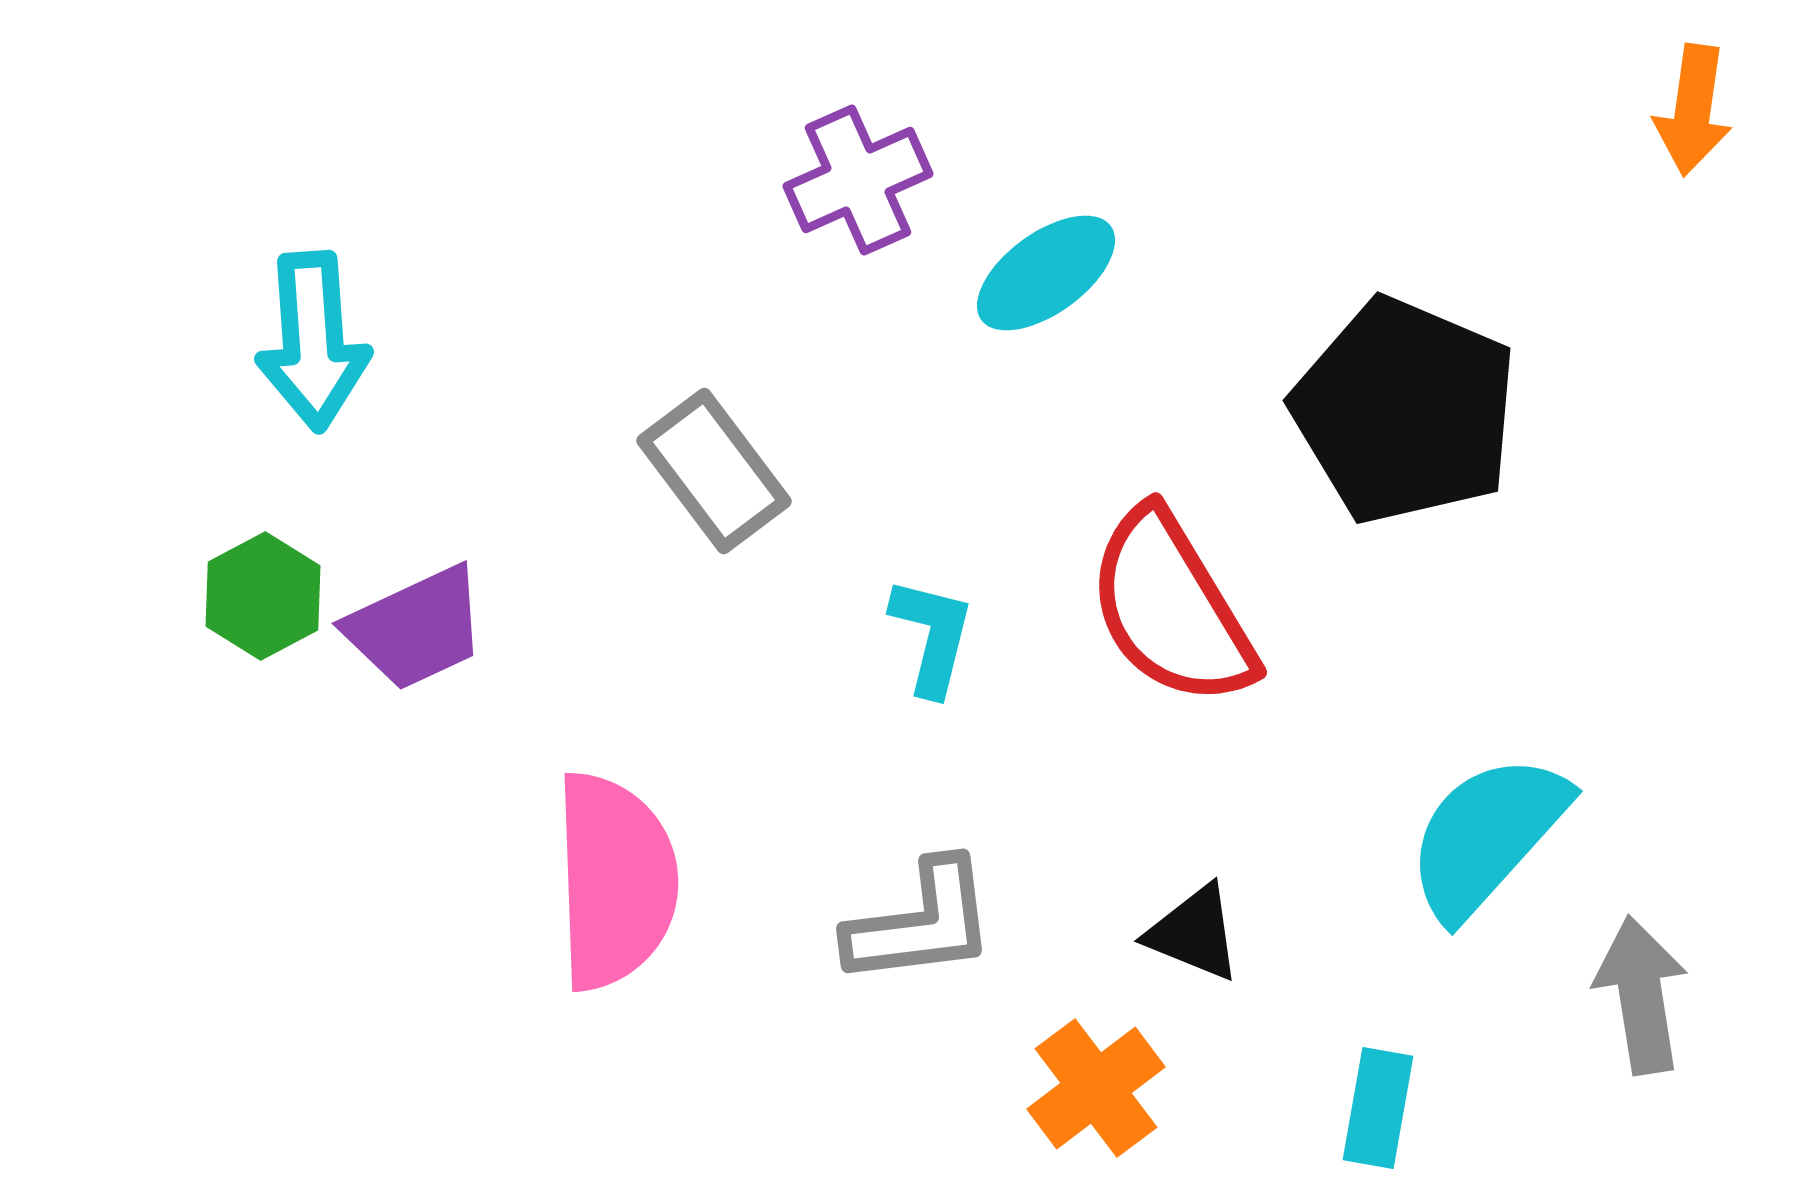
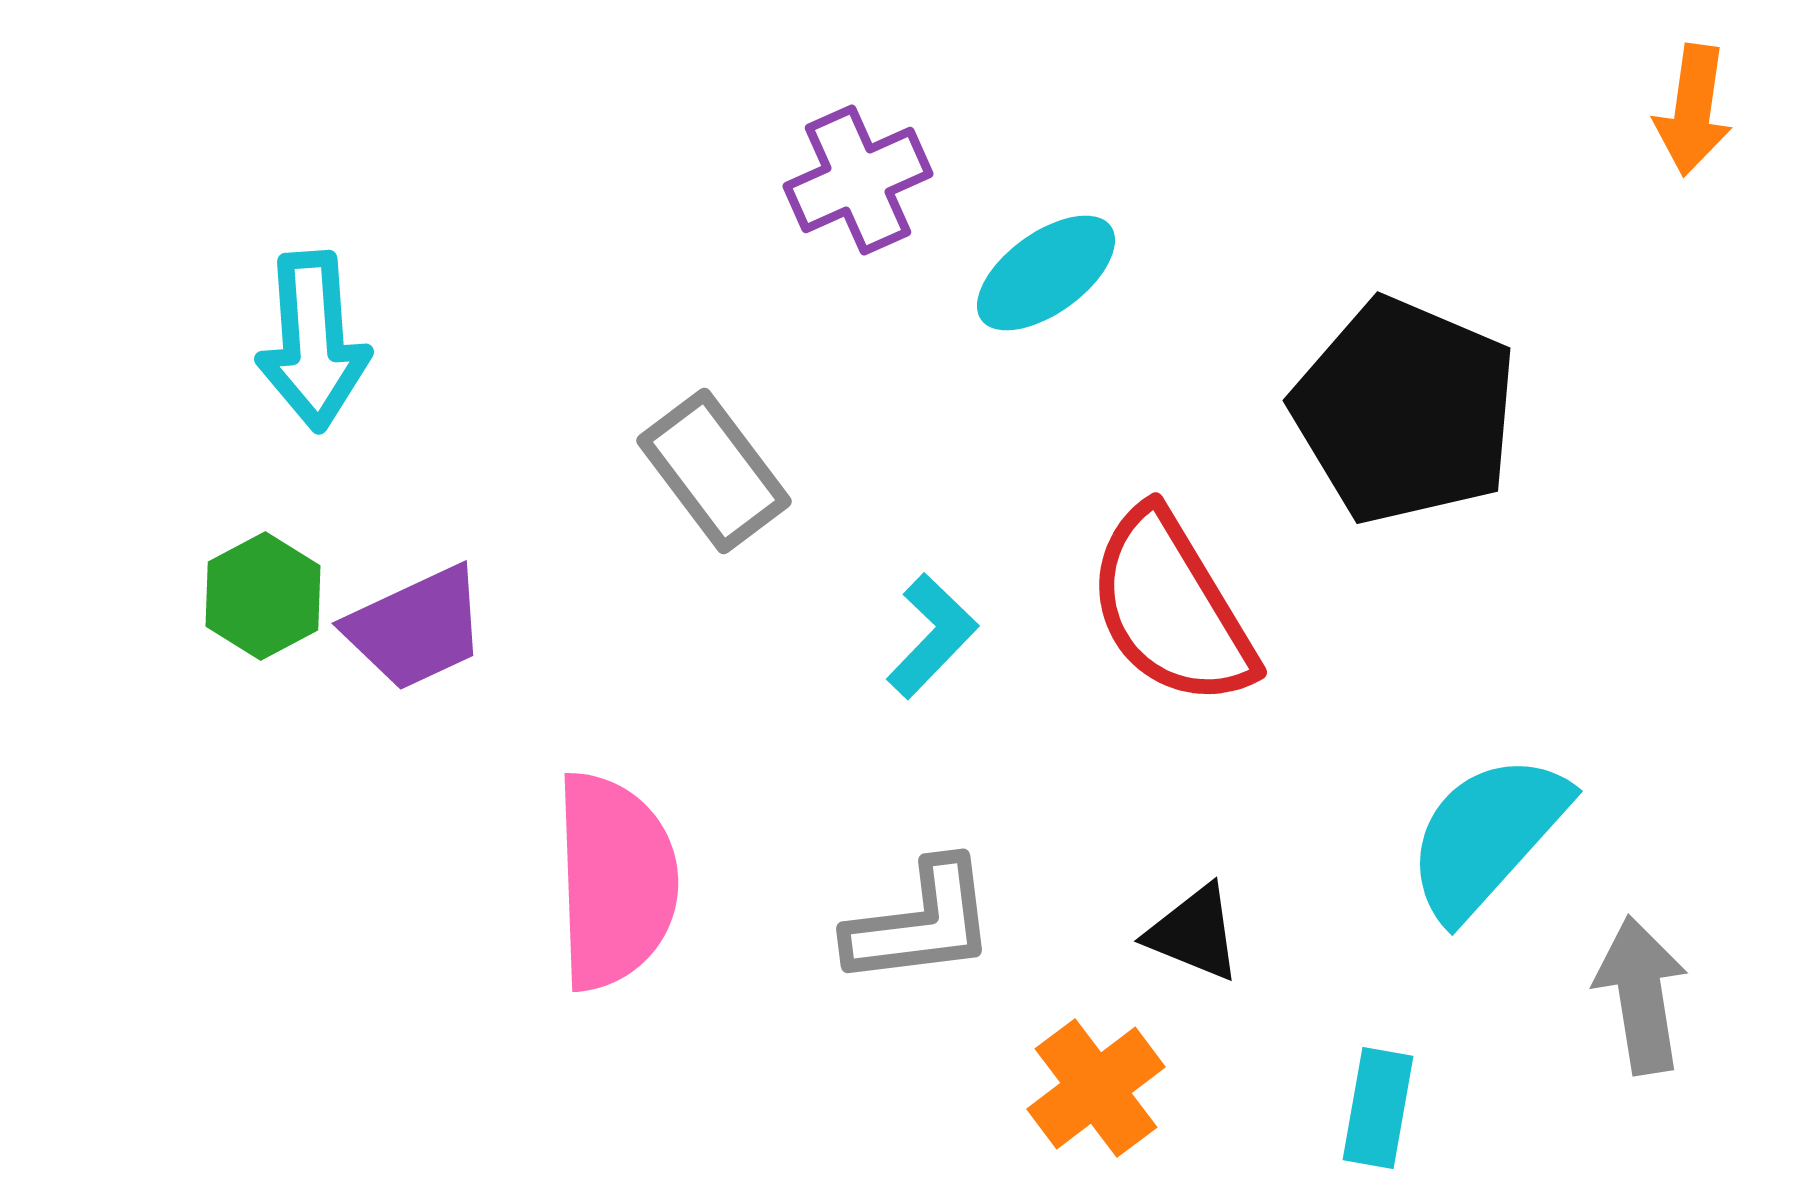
cyan L-shape: rotated 30 degrees clockwise
